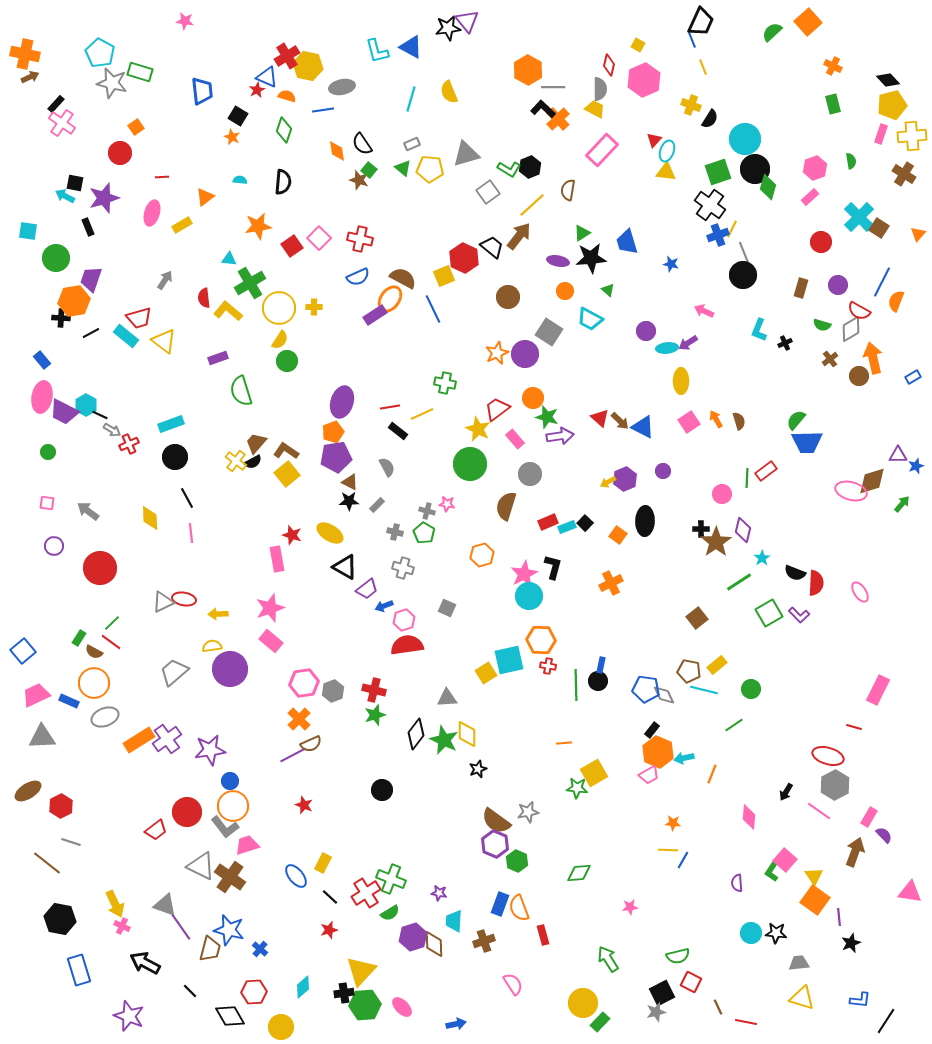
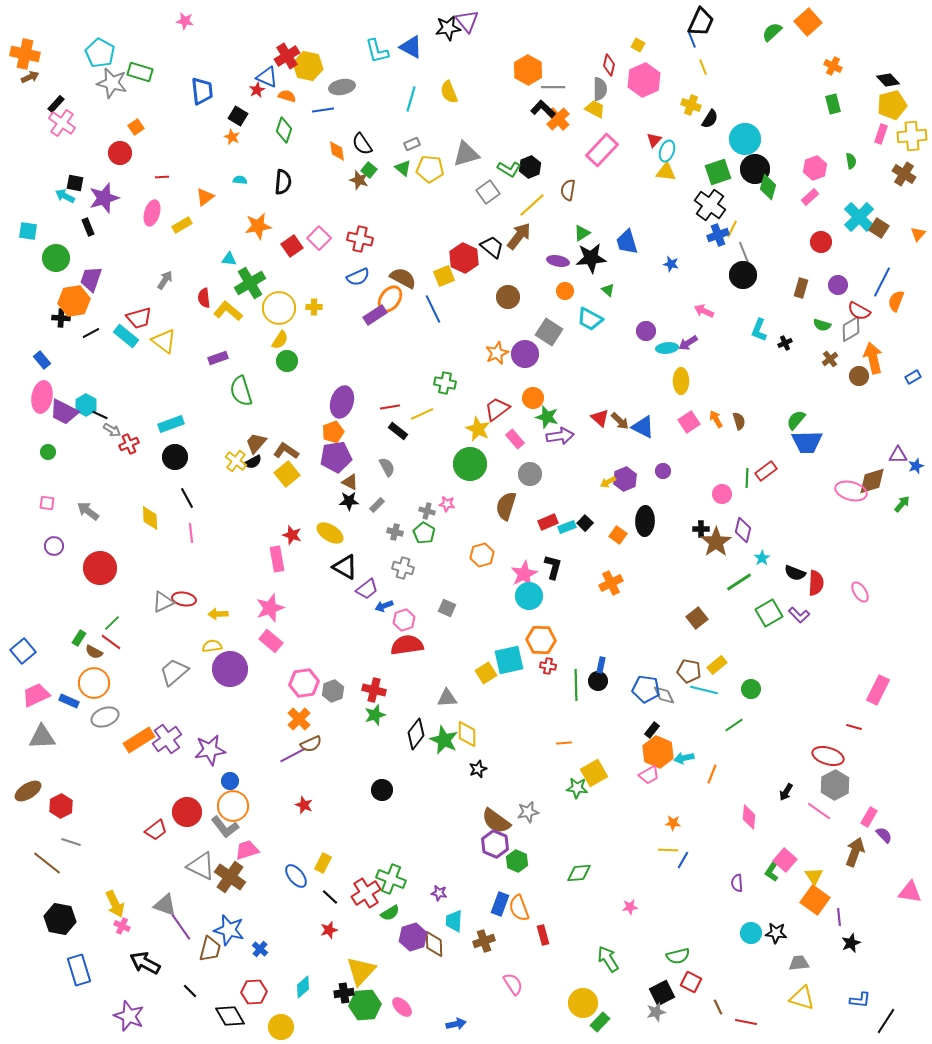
pink trapezoid at (247, 845): moved 5 px down
